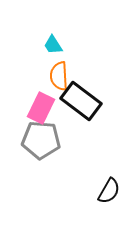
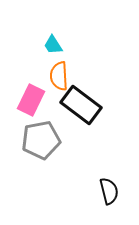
black rectangle: moved 4 px down
pink rectangle: moved 10 px left, 8 px up
gray pentagon: rotated 15 degrees counterclockwise
black semicircle: rotated 44 degrees counterclockwise
